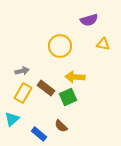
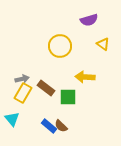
yellow triangle: rotated 24 degrees clockwise
gray arrow: moved 8 px down
yellow arrow: moved 10 px right
green square: rotated 24 degrees clockwise
cyan triangle: rotated 28 degrees counterclockwise
blue rectangle: moved 10 px right, 8 px up
